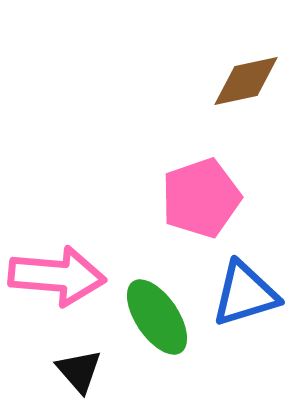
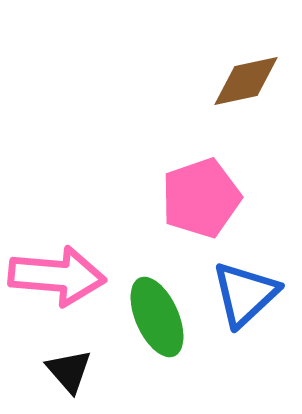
blue triangle: rotated 26 degrees counterclockwise
green ellipse: rotated 10 degrees clockwise
black triangle: moved 10 px left
